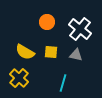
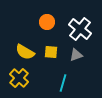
gray triangle: rotated 32 degrees counterclockwise
